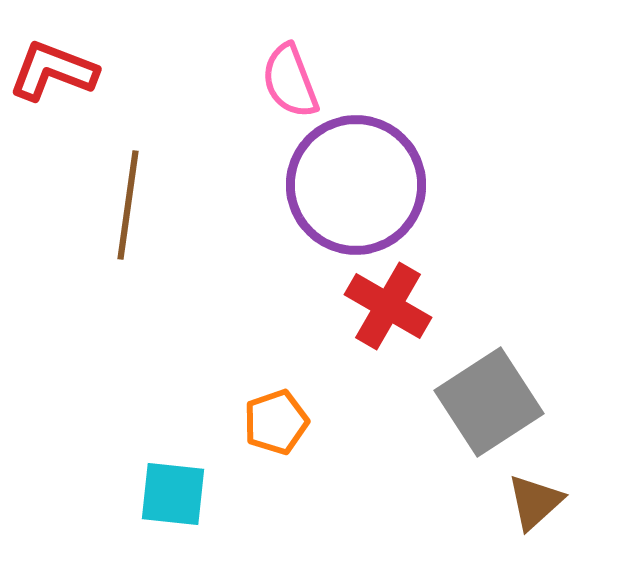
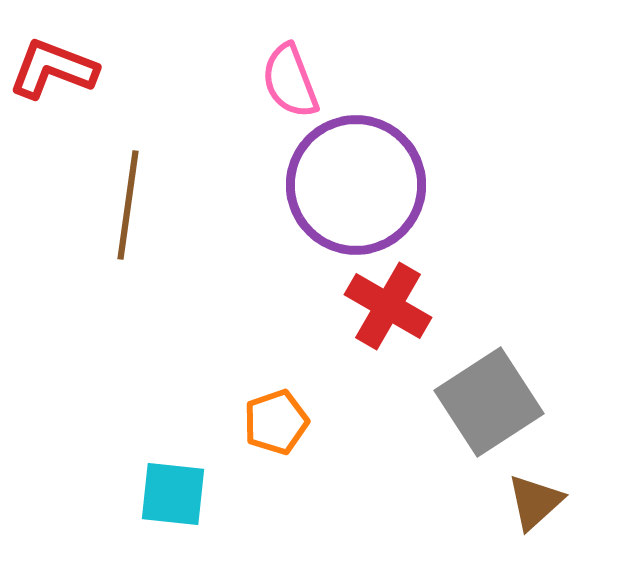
red L-shape: moved 2 px up
